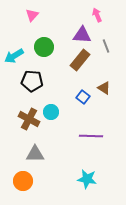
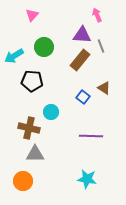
gray line: moved 5 px left
brown cross: moved 9 px down; rotated 15 degrees counterclockwise
